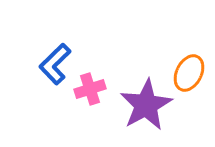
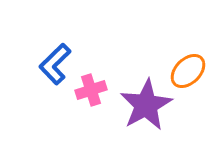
orange ellipse: moved 1 px left, 2 px up; rotated 18 degrees clockwise
pink cross: moved 1 px right, 1 px down
